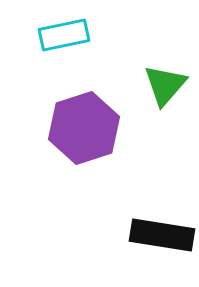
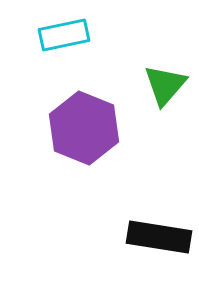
purple hexagon: rotated 20 degrees counterclockwise
black rectangle: moved 3 px left, 2 px down
